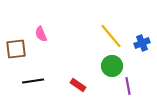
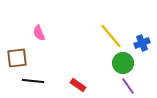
pink semicircle: moved 2 px left, 1 px up
brown square: moved 1 px right, 9 px down
green circle: moved 11 px right, 3 px up
black line: rotated 15 degrees clockwise
purple line: rotated 24 degrees counterclockwise
